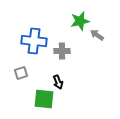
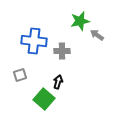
gray square: moved 1 px left, 2 px down
black arrow: rotated 144 degrees counterclockwise
green square: rotated 35 degrees clockwise
